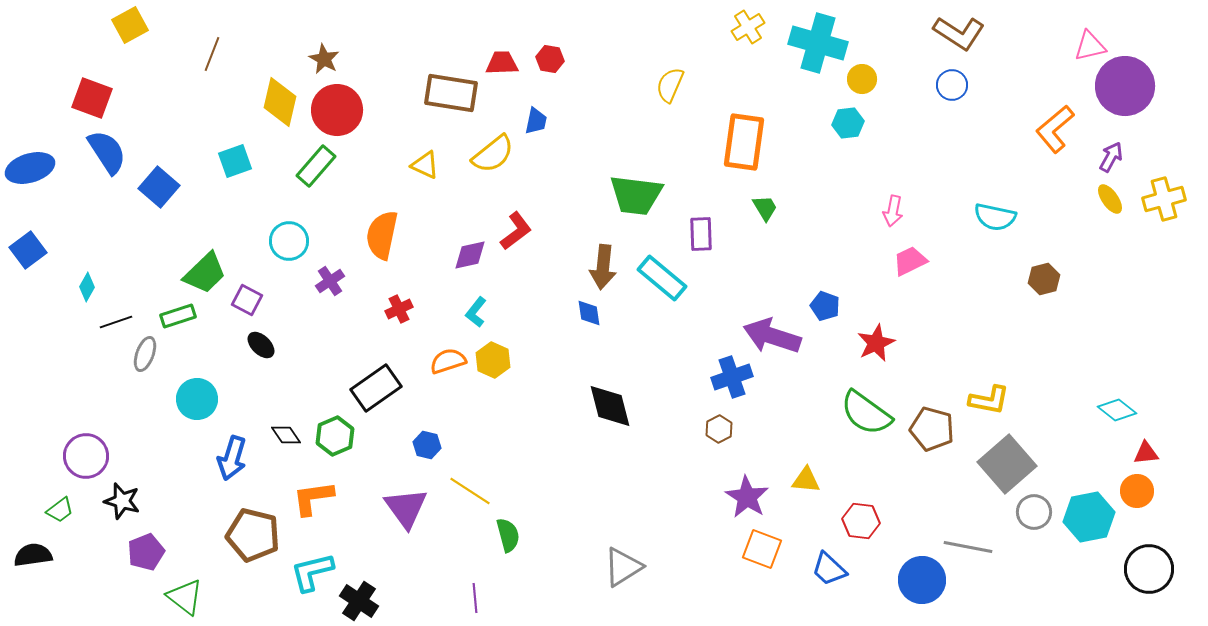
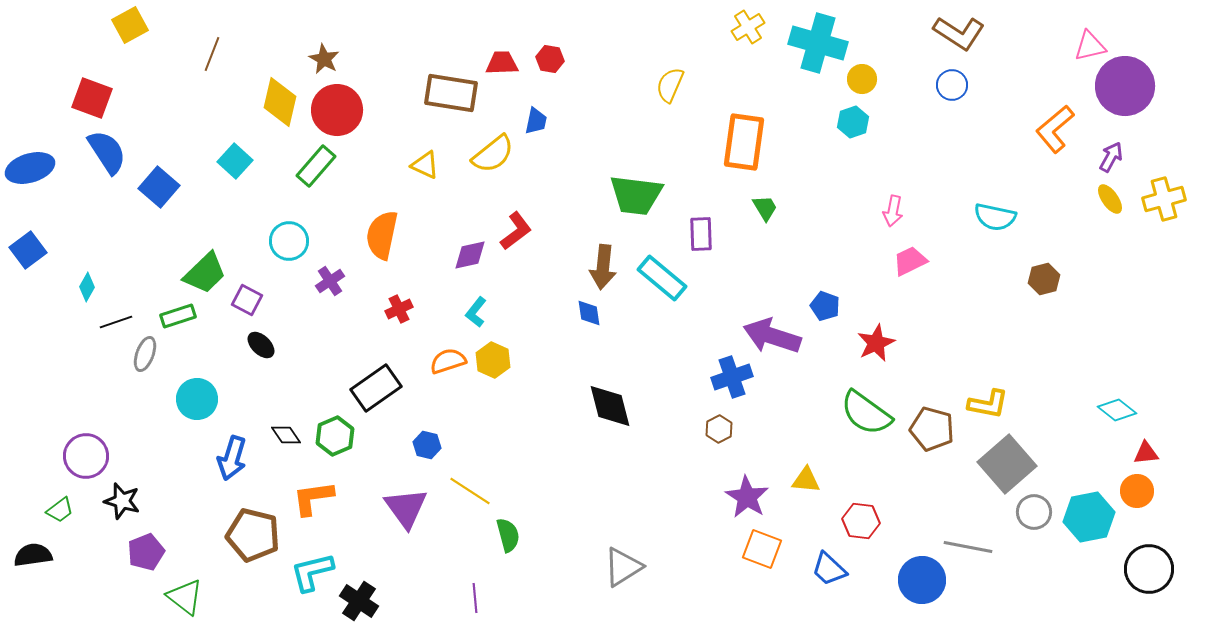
cyan hexagon at (848, 123): moved 5 px right, 1 px up; rotated 12 degrees counterclockwise
cyan square at (235, 161): rotated 28 degrees counterclockwise
yellow L-shape at (989, 400): moved 1 px left, 4 px down
